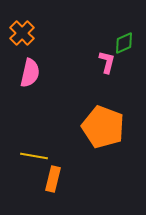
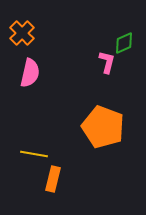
yellow line: moved 2 px up
